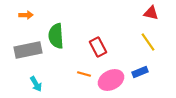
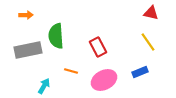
orange line: moved 13 px left, 3 px up
pink ellipse: moved 7 px left
cyan arrow: moved 8 px right, 2 px down; rotated 119 degrees counterclockwise
